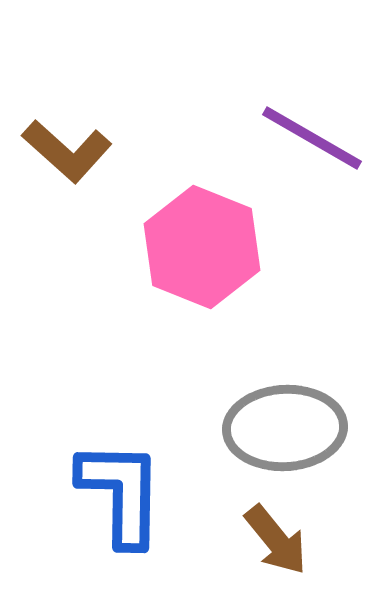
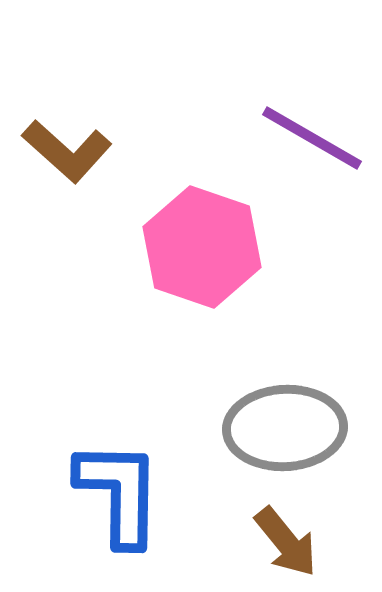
pink hexagon: rotated 3 degrees counterclockwise
blue L-shape: moved 2 px left
brown arrow: moved 10 px right, 2 px down
